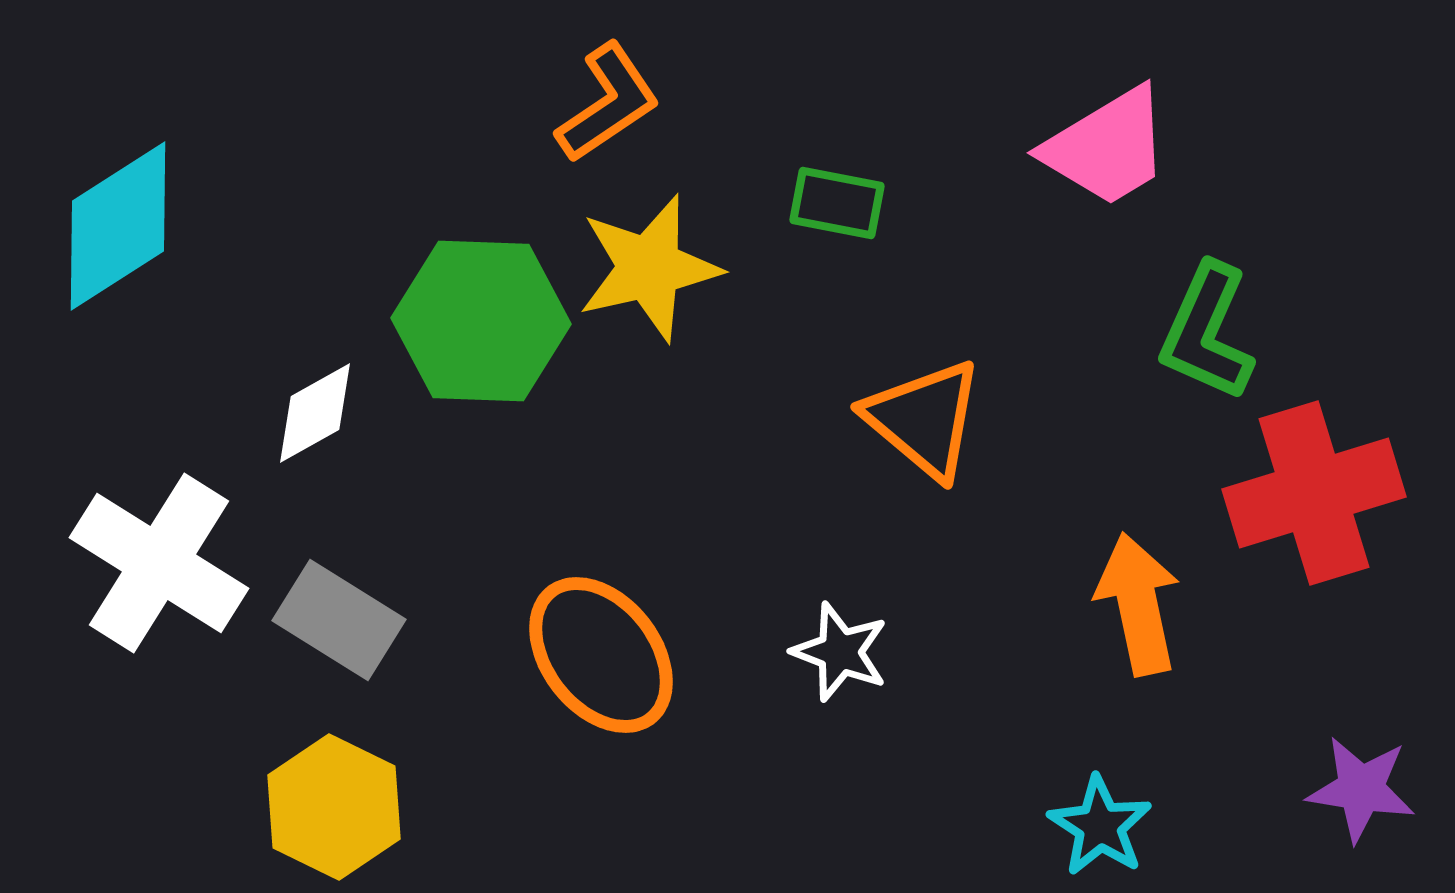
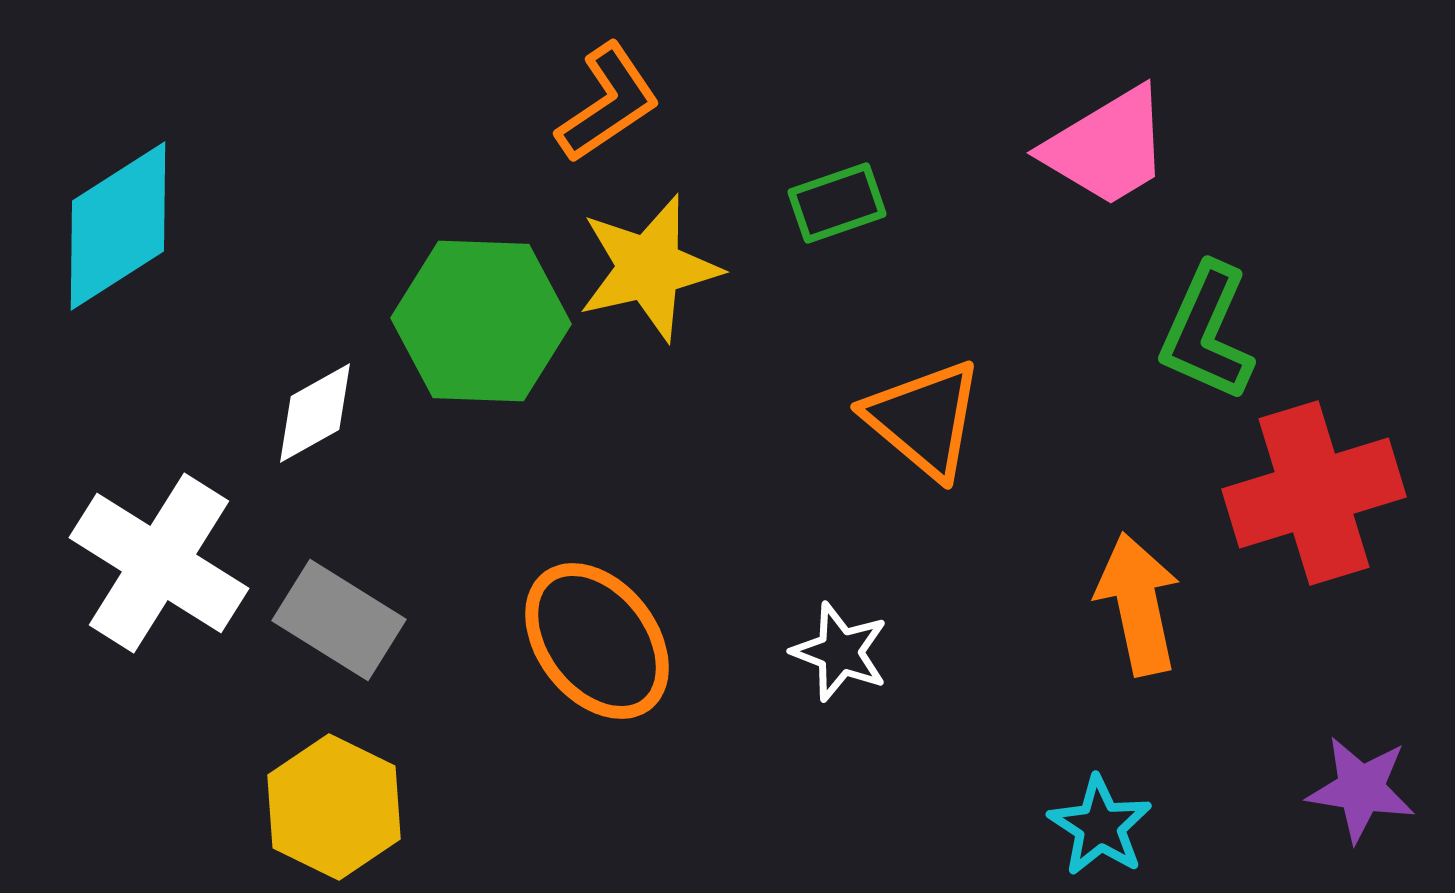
green rectangle: rotated 30 degrees counterclockwise
orange ellipse: moved 4 px left, 14 px up
